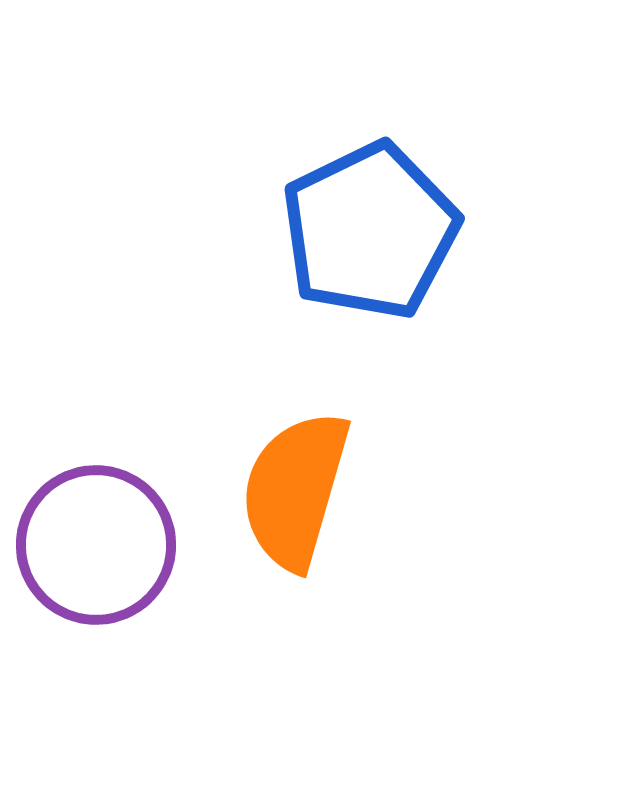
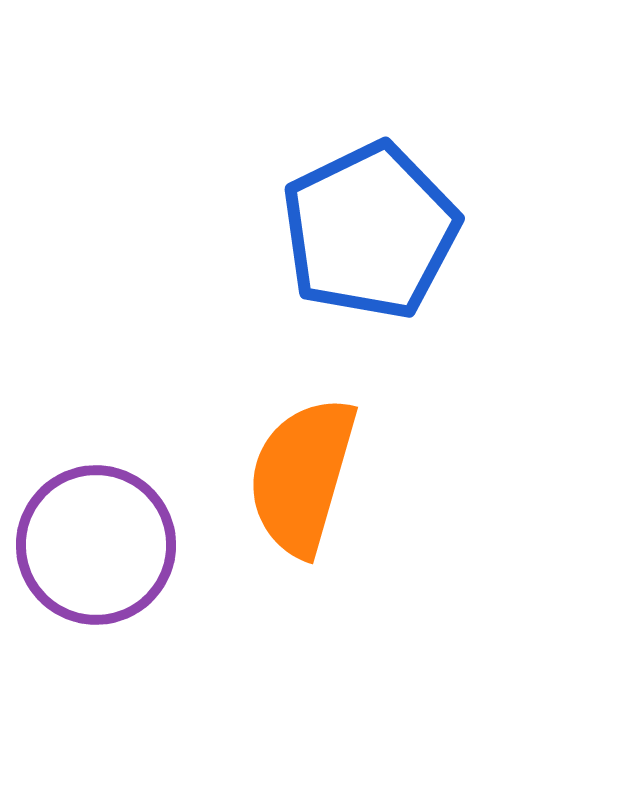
orange semicircle: moved 7 px right, 14 px up
